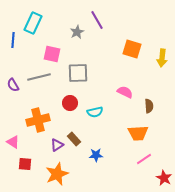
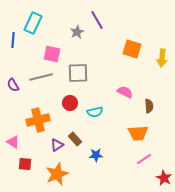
gray line: moved 2 px right
brown rectangle: moved 1 px right
